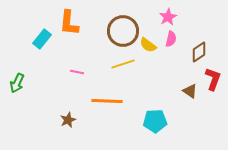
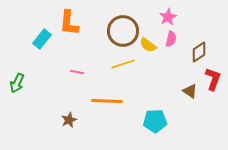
brown star: moved 1 px right
